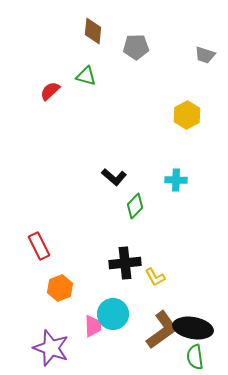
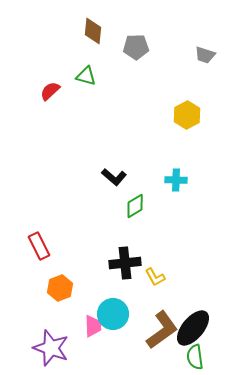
green diamond: rotated 15 degrees clockwise
black ellipse: rotated 60 degrees counterclockwise
